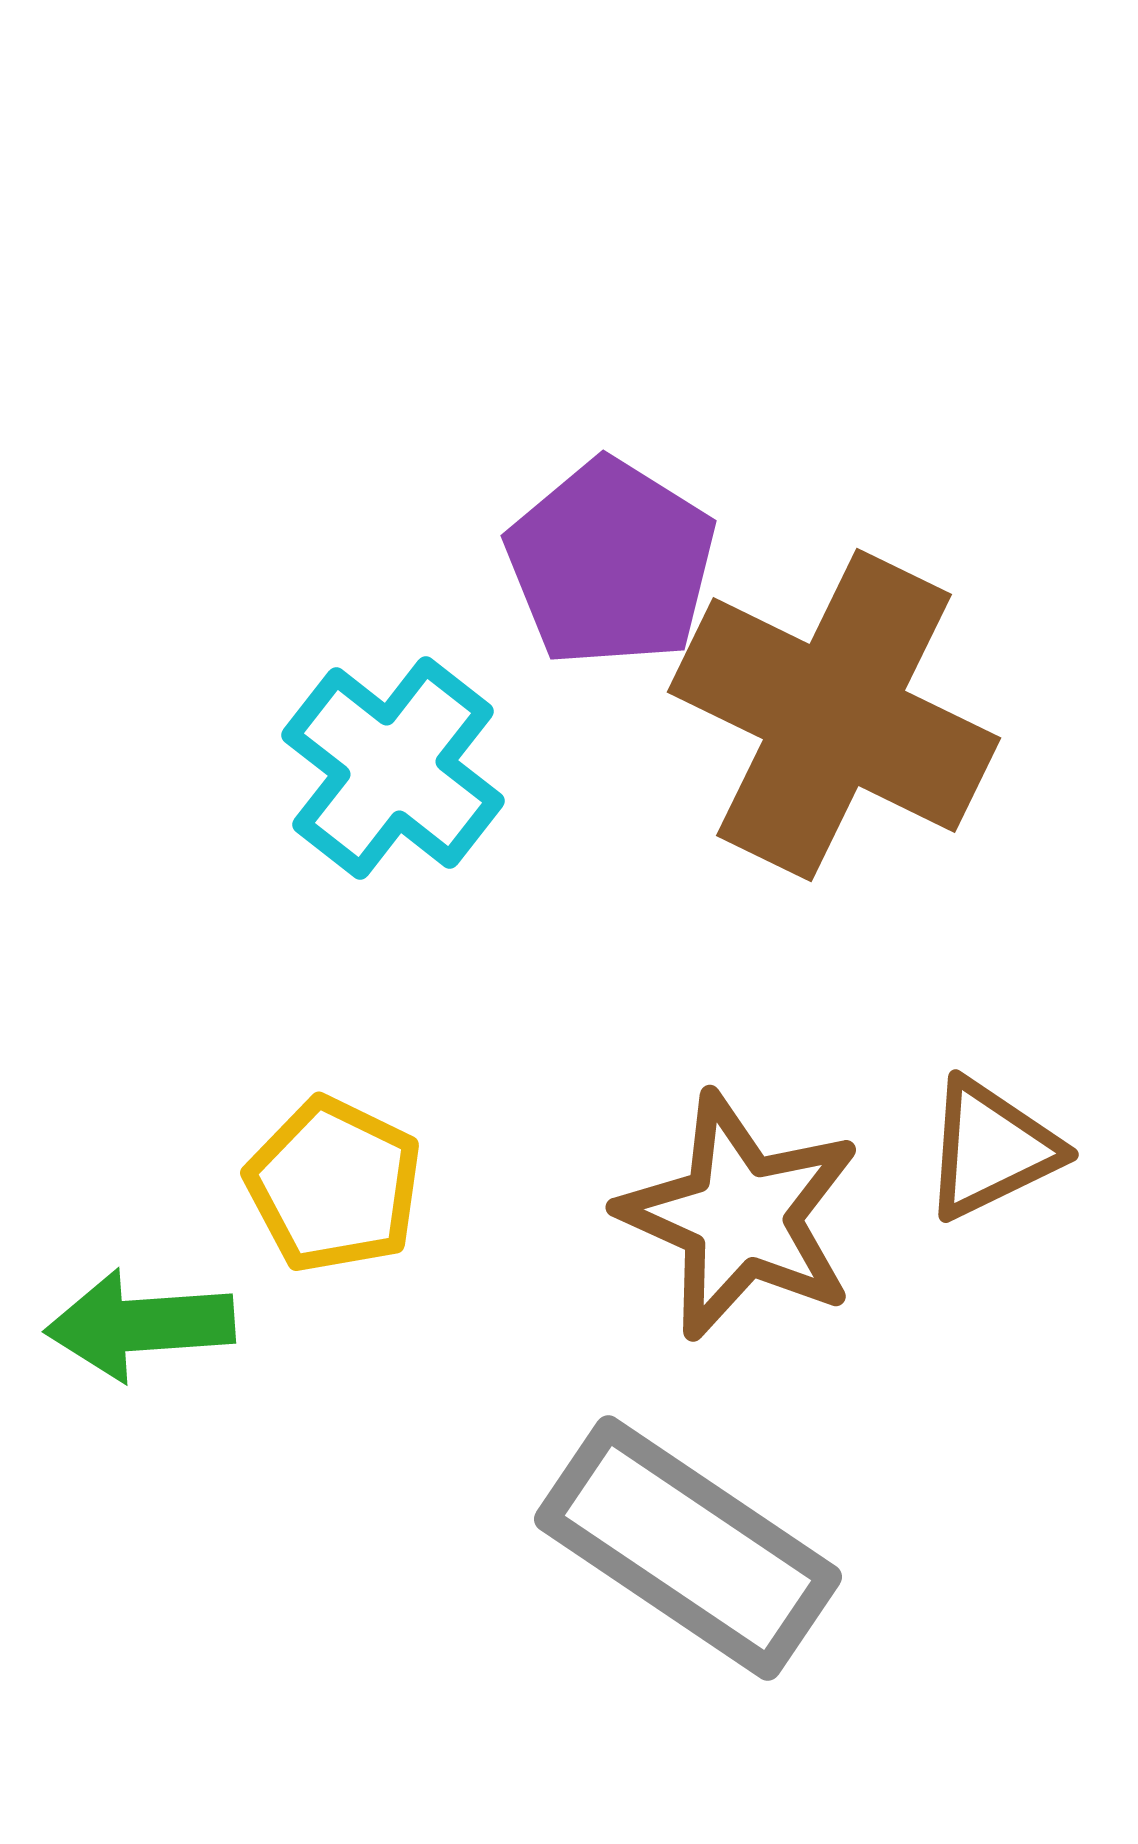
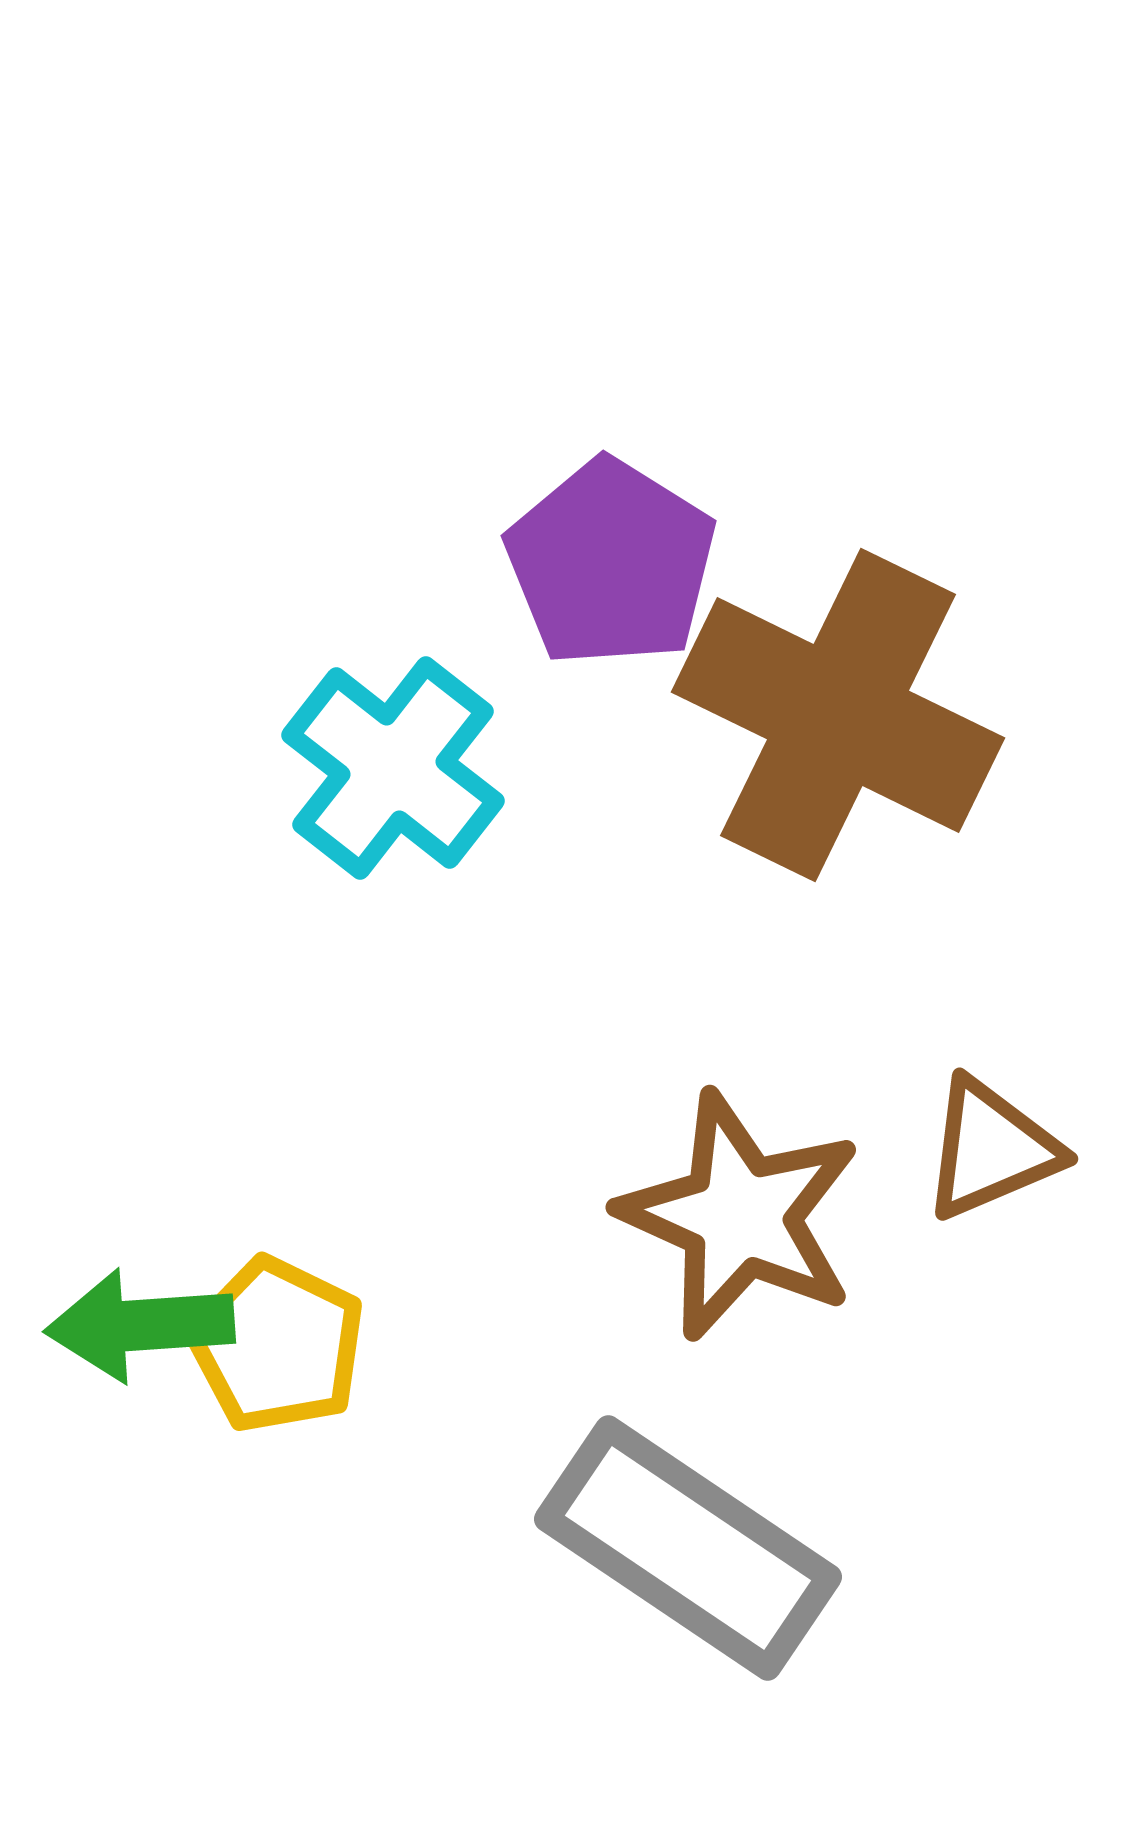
brown cross: moved 4 px right
brown triangle: rotated 3 degrees clockwise
yellow pentagon: moved 57 px left, 160 px down
